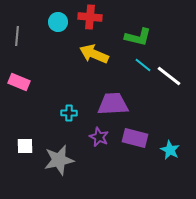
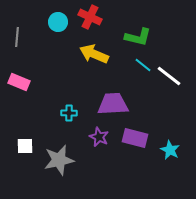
red cross: rotated 20 degrees clockwise
gray line: moved 1 px down
